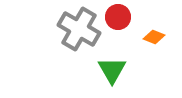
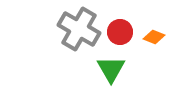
red circle: moved 2 px right, 15 px down
green triangle: moved 1 px left, 1 px up
